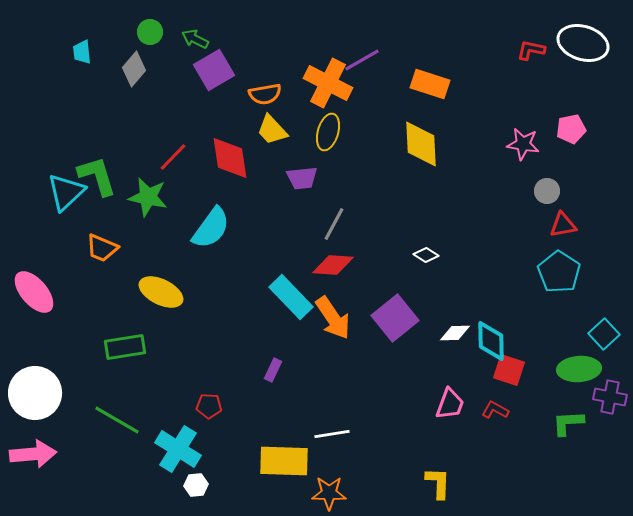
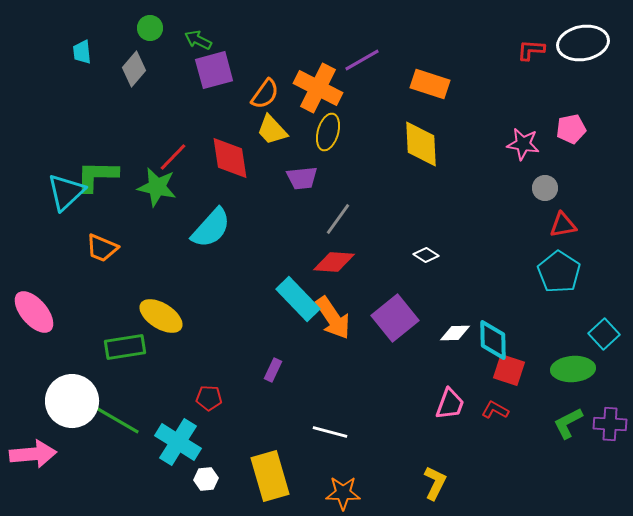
green circle at (150, 32): moved 4 px up
green arrow at (195, 39): moved 3 px right, 1 px down
white ellipse at (583, 43): rotated 27 degrees counterclockwise
red L-shape at (531, 50): rotated 8 degrees counterclockwise
purple square at (214, 70): rotated 15 degrees clockwise
orange cross at (328, 83): moved 10 px left, 5 px down
orange semicircle at (265, 94): rotated 44 degrees counterclockwise
green L-shape at (97, 176): rotated 72 degrees counterclockwise
gray circle at (547, 191): moved 2 px left, 3 px up
green star at (148, 197): moved 9 px right, 10 px up
gray line at (334, 224): moved 4 px right, 5 px up; rotated 8 degrees clockwise
cyan semicircle at (211, 228): rotated 6 degrees clockwise
red diamond at (333, 265): moved 1 px right, 3 px up
pink ellipse at (34, 292): moved 20 px down
yellow ellipse at (161, 292): moved 24 px down; rotated 6 degrees clockwise
cyan rectangle at (291, 297): moved 7 px right, 2 px down
cyan diamond at (491, 341): moved 2 px right, 1 px up
green ellipse at (579, 369): moved 6 px left
white circle at (35, 393): moved 37 px right, 8 px down
purple cross at (610, 397): moved 27 px down; rotated 8 degrees counterclockwise
red pentagon at (209, 406): moved 8 px up
green L-shape at (568, 423): rotated 24 degrees counterclockwise
white line at (332, 434): moved 2 px left, 2 px up; rotated 24 degrees clockwise
cyan cross at (178, 449): moved 7 px up
yellow rectangle at (284, 461): moved 14 px left, 15 px down; rotated 72 degrees clockwise
yellow L-shape at (438, 483): moved 3 px left; rotated 24 degrees clockwise
white hexagon at (196, 485): moved 10 px right, 6 px up
orange star at (329, 493): moved 14 px right
